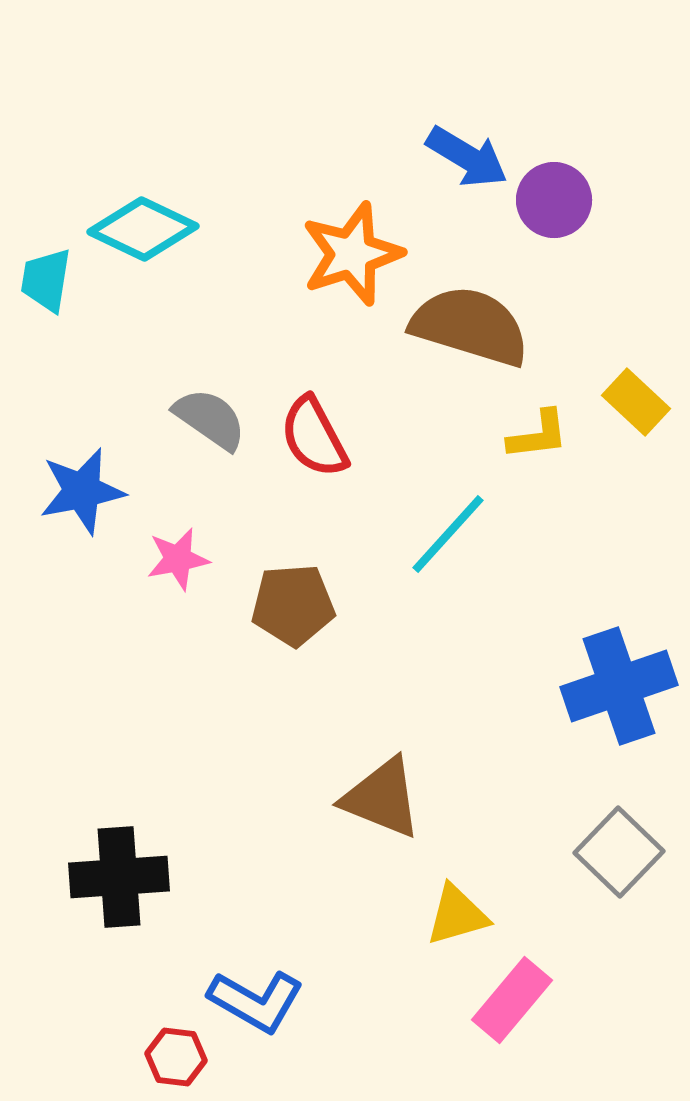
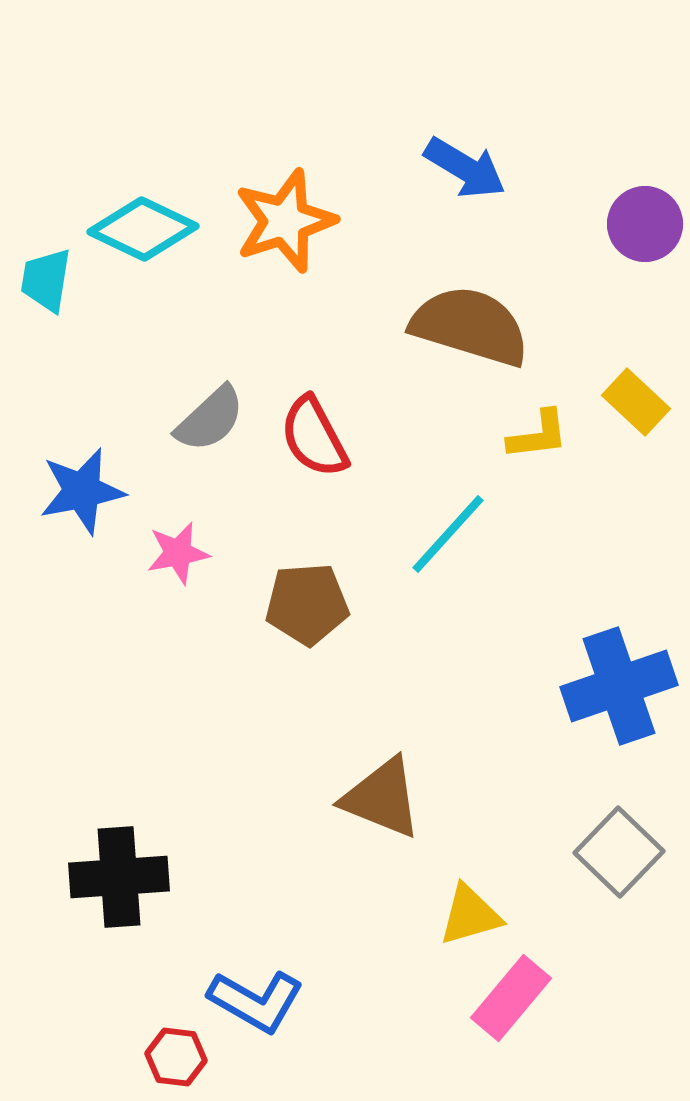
blue arrow: moved 2 px left, 11 px down
purple circle: moved 91 px right, 24 px down
orange star: moved 67 px left, 33 px up
gray semicircle: rotated 102 degrees clockwise
pink star: moved 6 px up
brown pentagon: moved 14 px right, 1 px up
yellow triangle: moved 13 px right
pink rectangle: moved 1 px left, 2 px up
